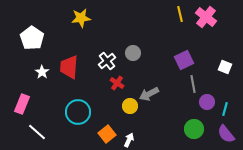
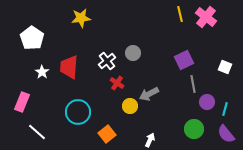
pink rectangle: moved 2 px up
white arrow: moved 21 px right
